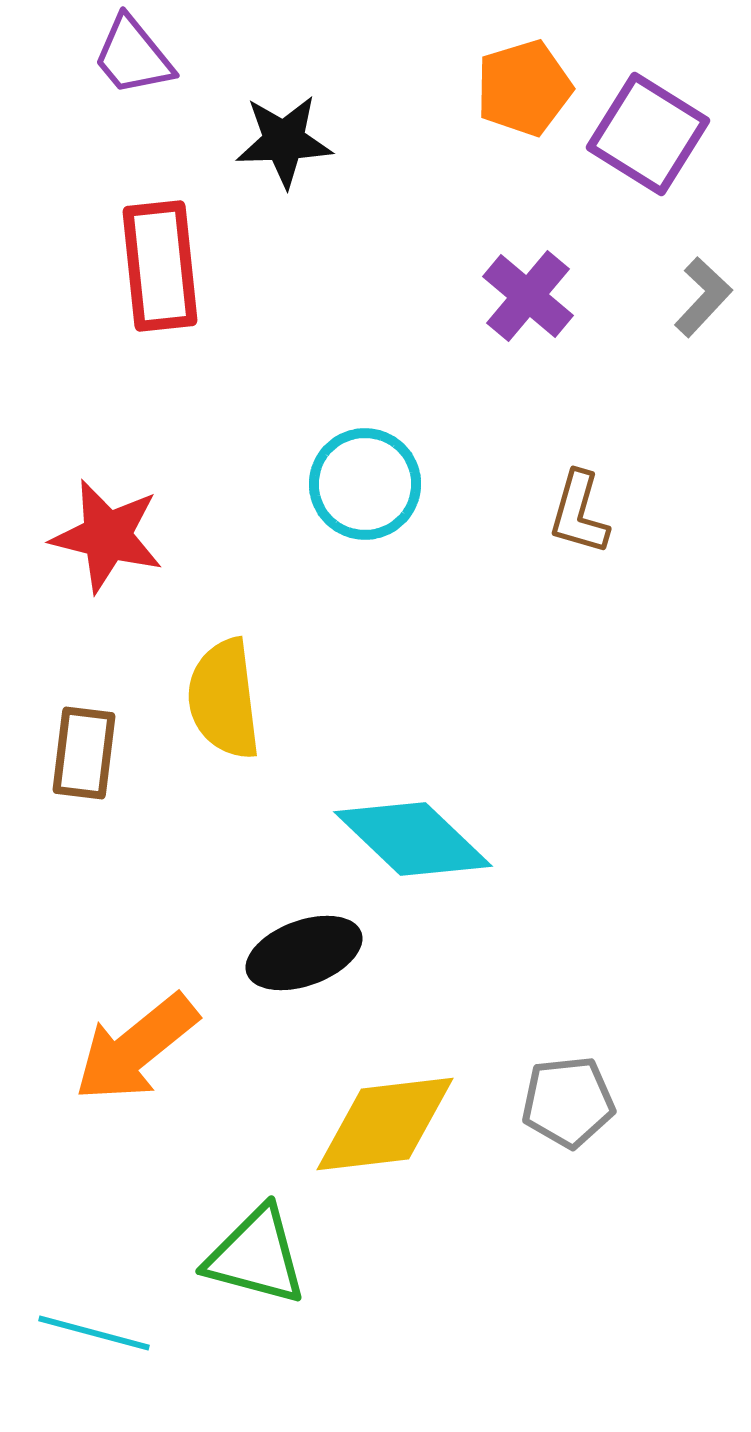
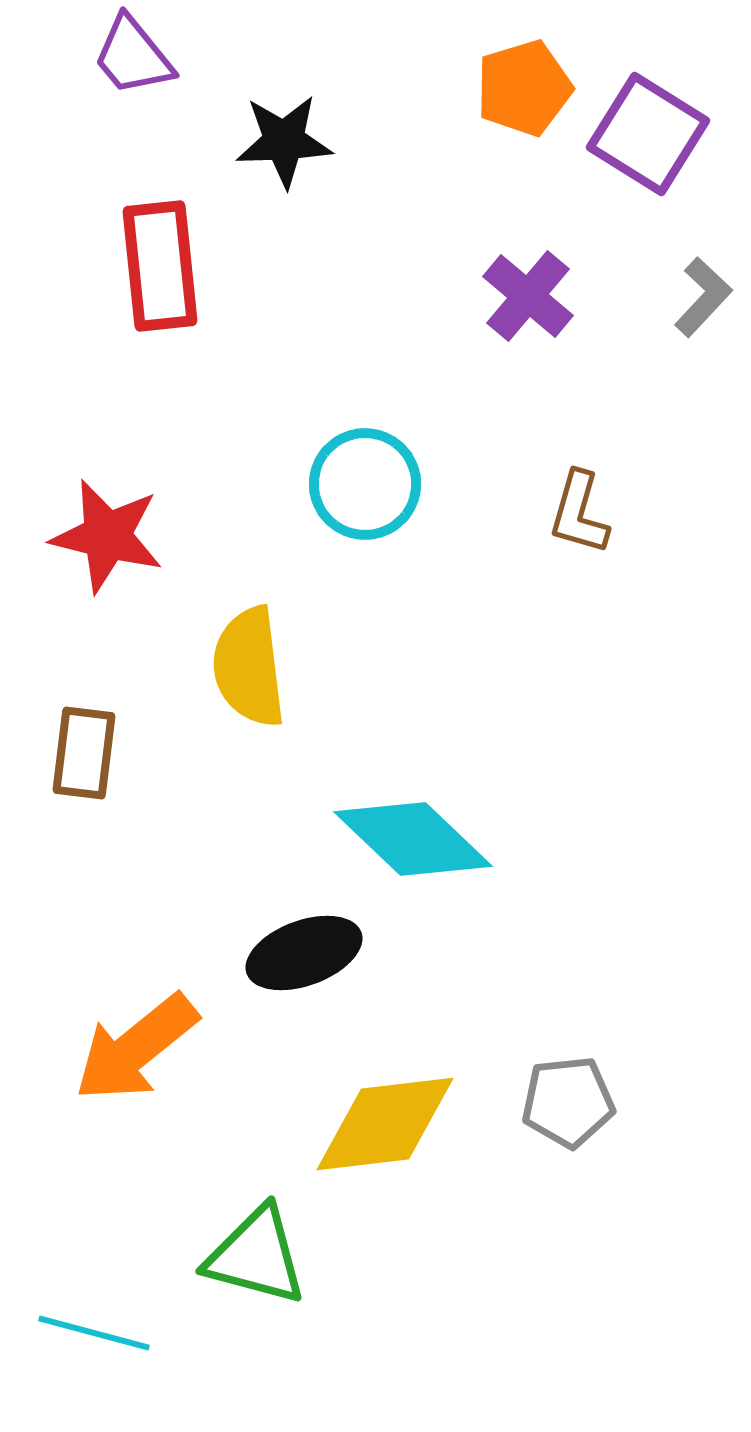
yellow semicircle: moved 25 px right, 32 px up
